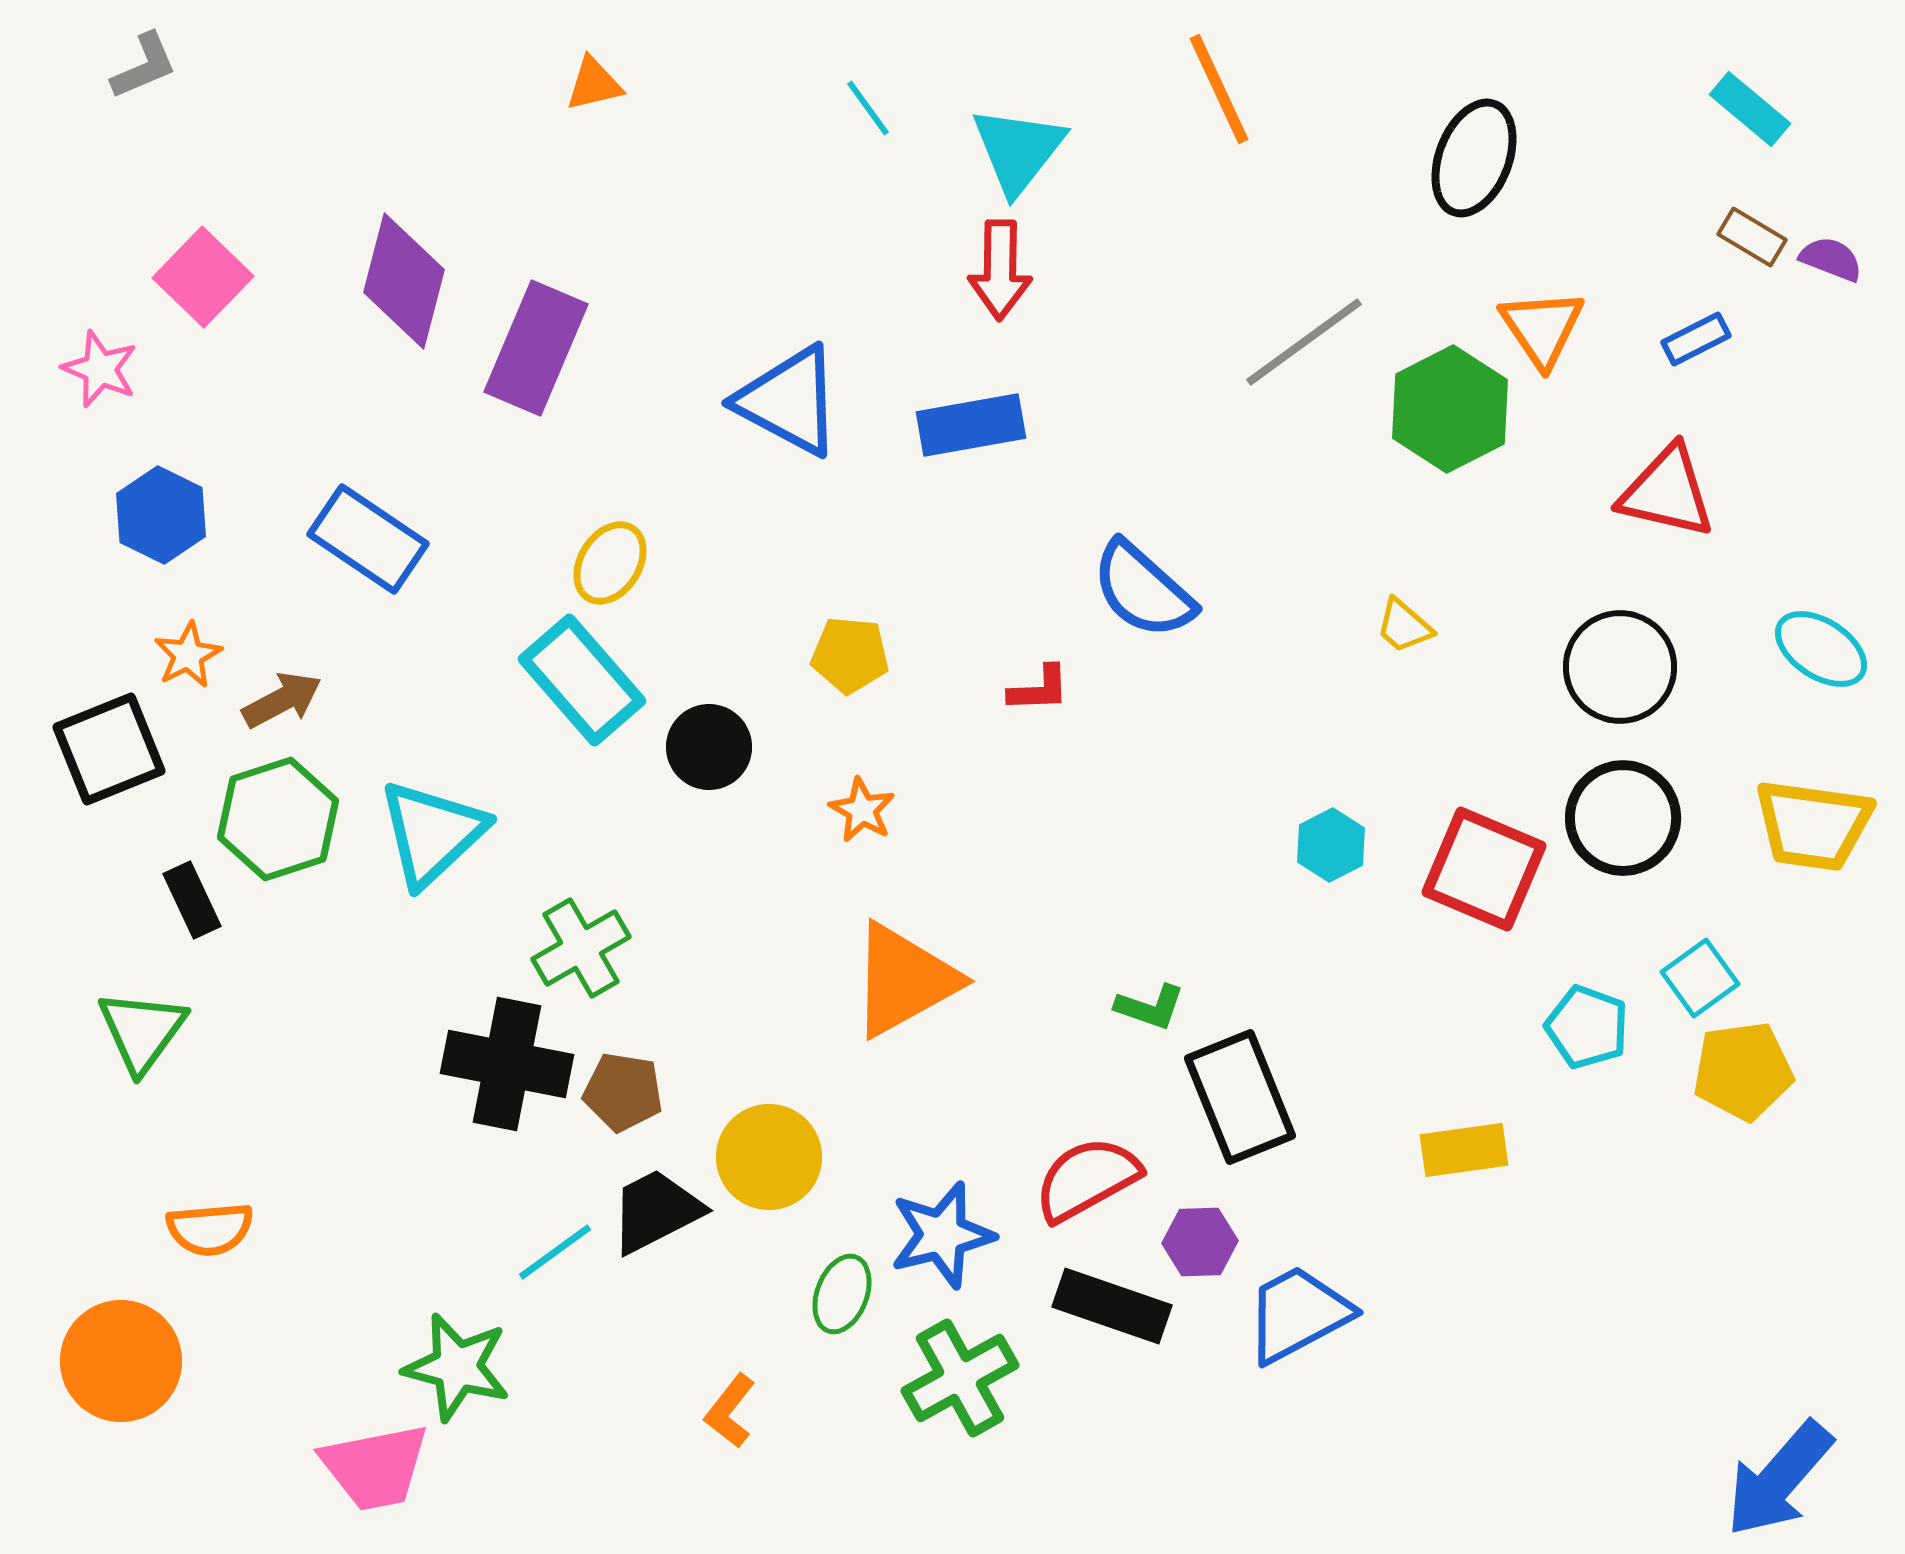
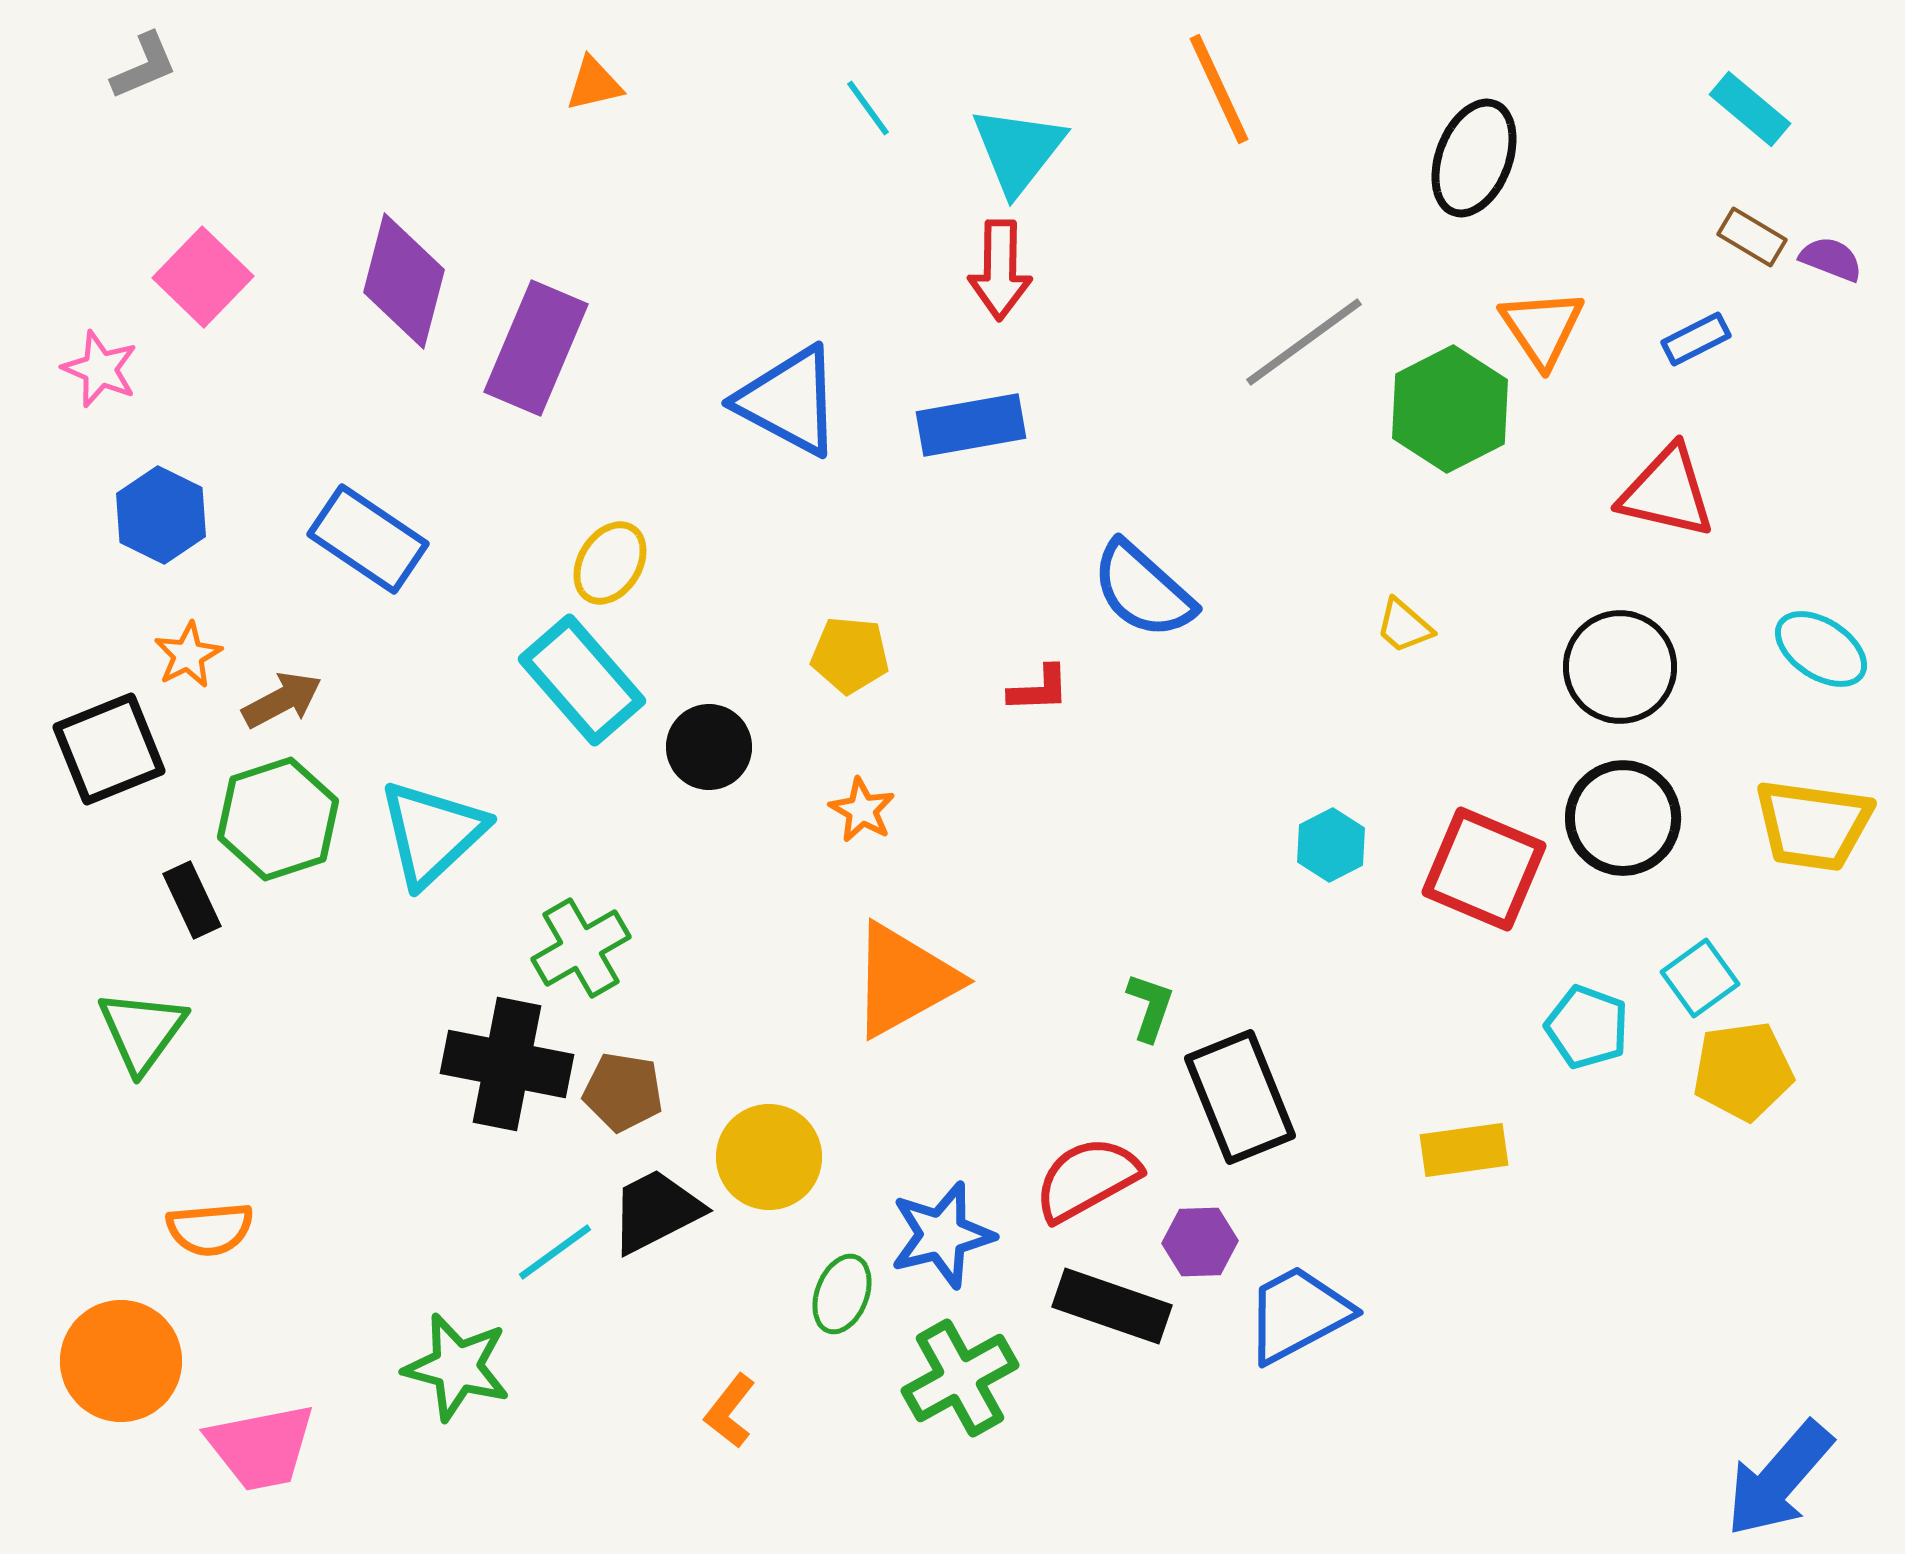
green L-shape at (1150, 1007): rotated 90 degrees counterclockwise
pink trapezoid at (375, 1467): moved 114 px left, 20 px up
